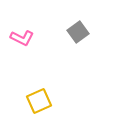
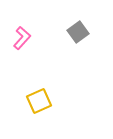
pink L-shape: rotated 75 degrees counterclockwise
